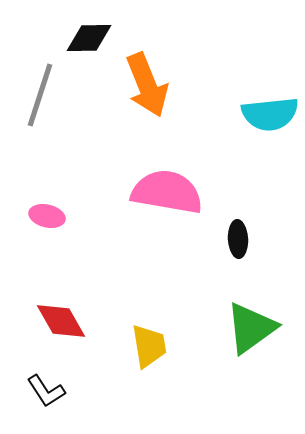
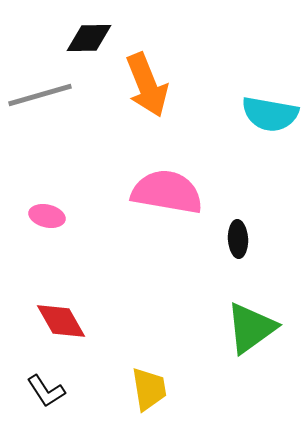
gray line: rotated 56 degrees clockwise
cyan semicircle: rotated 16 degrees clockwise
yellow trapezoid: moved 43 px down
